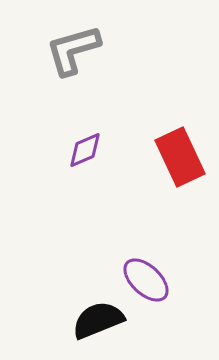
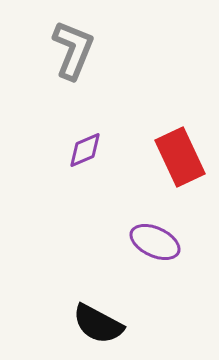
gray L-shape: rotated 128 degrees clockwise
purple ellipse: moved 9 px right, 38 px up; rotated 18 degrees counterclockwise
black semicircle: moved 4 px down; rotated 130 degrees counterclockwise
